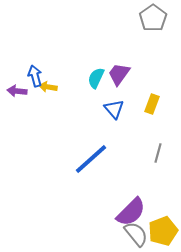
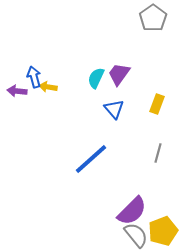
blue arrow: moved 1 px left, 1 px down
yellow rectangle: moved 5 px right
purple semicircle: moved 1 px right, 1 px up
gray semicircle: moved 1 px down
